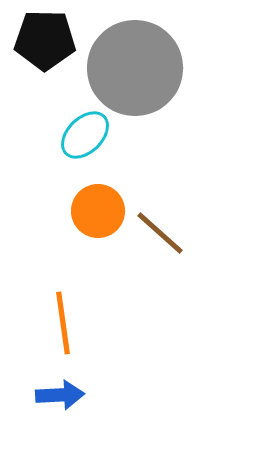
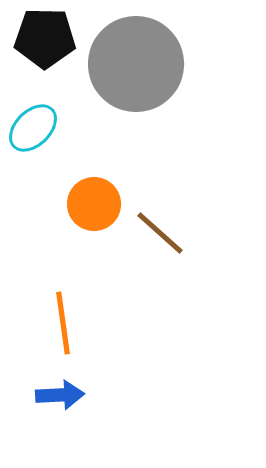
black pentagon: moved 2 px up
gray circle: moved 1 px right, 4 px up
cyan ellipse: moved 52 px left, 7 px up
orange circle: moved 4 px left, 7 px up
